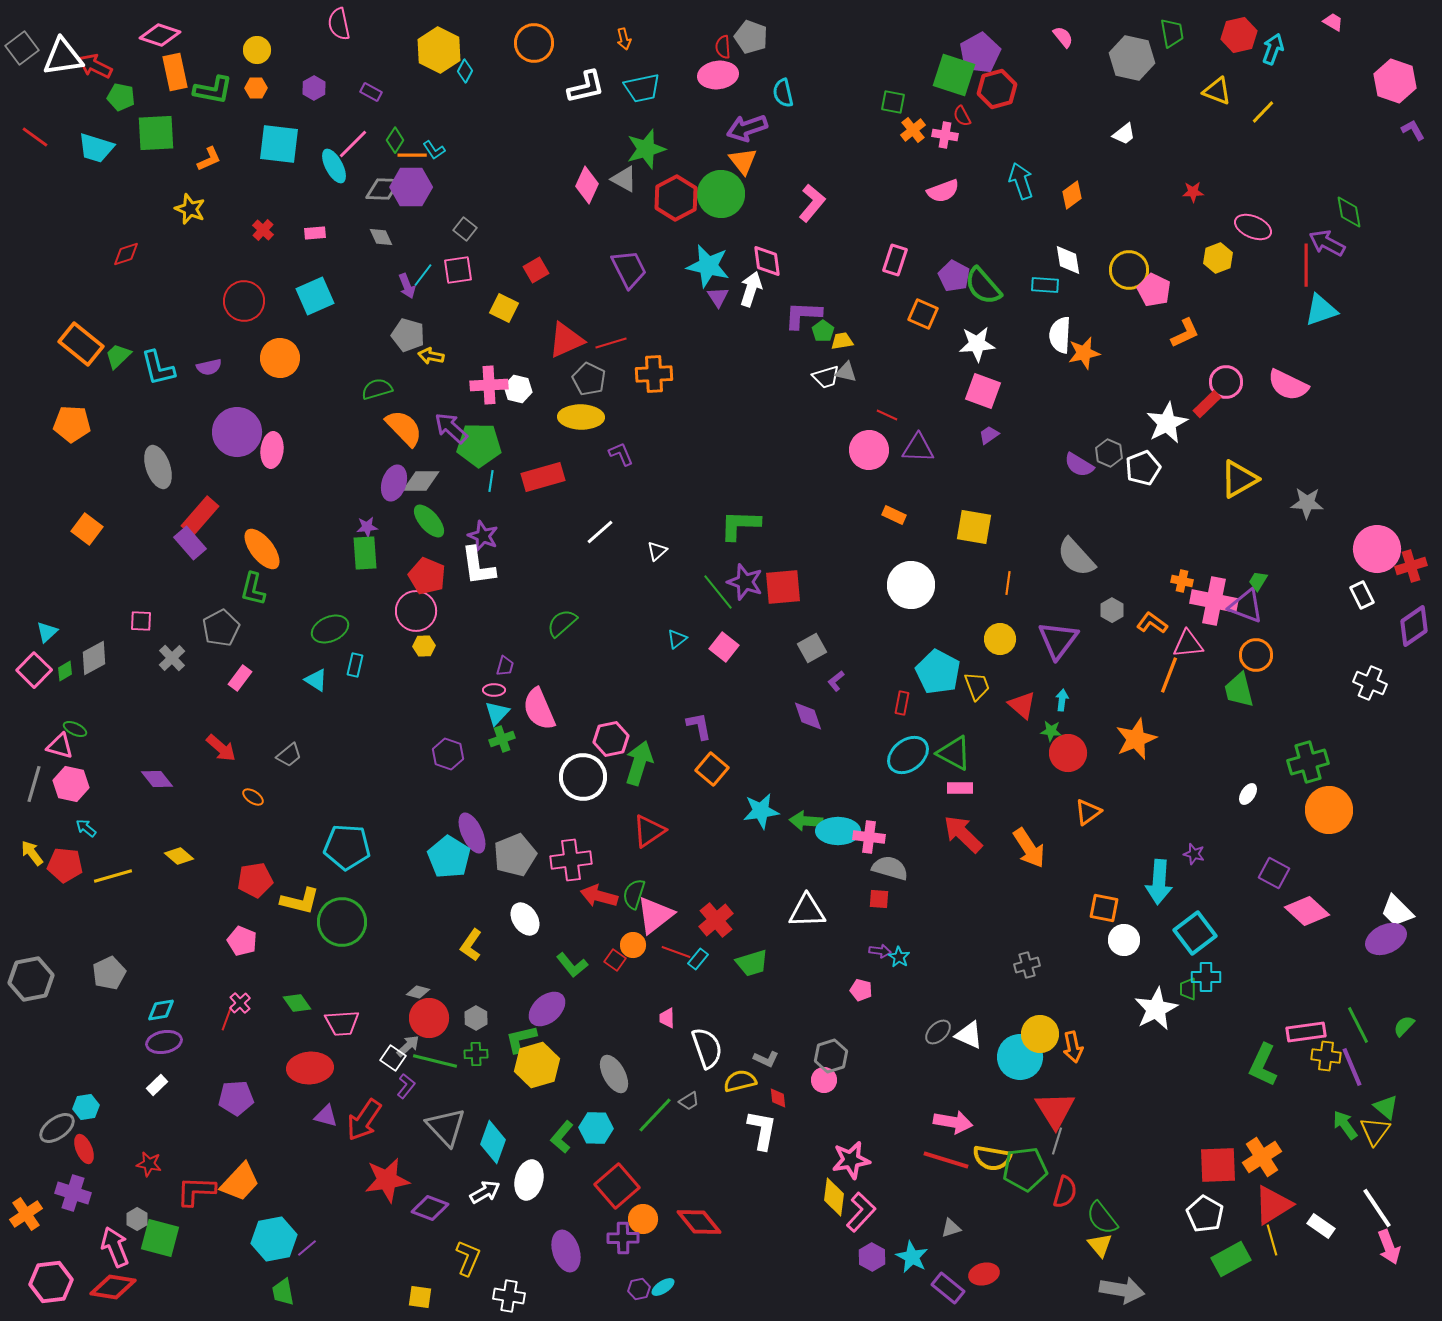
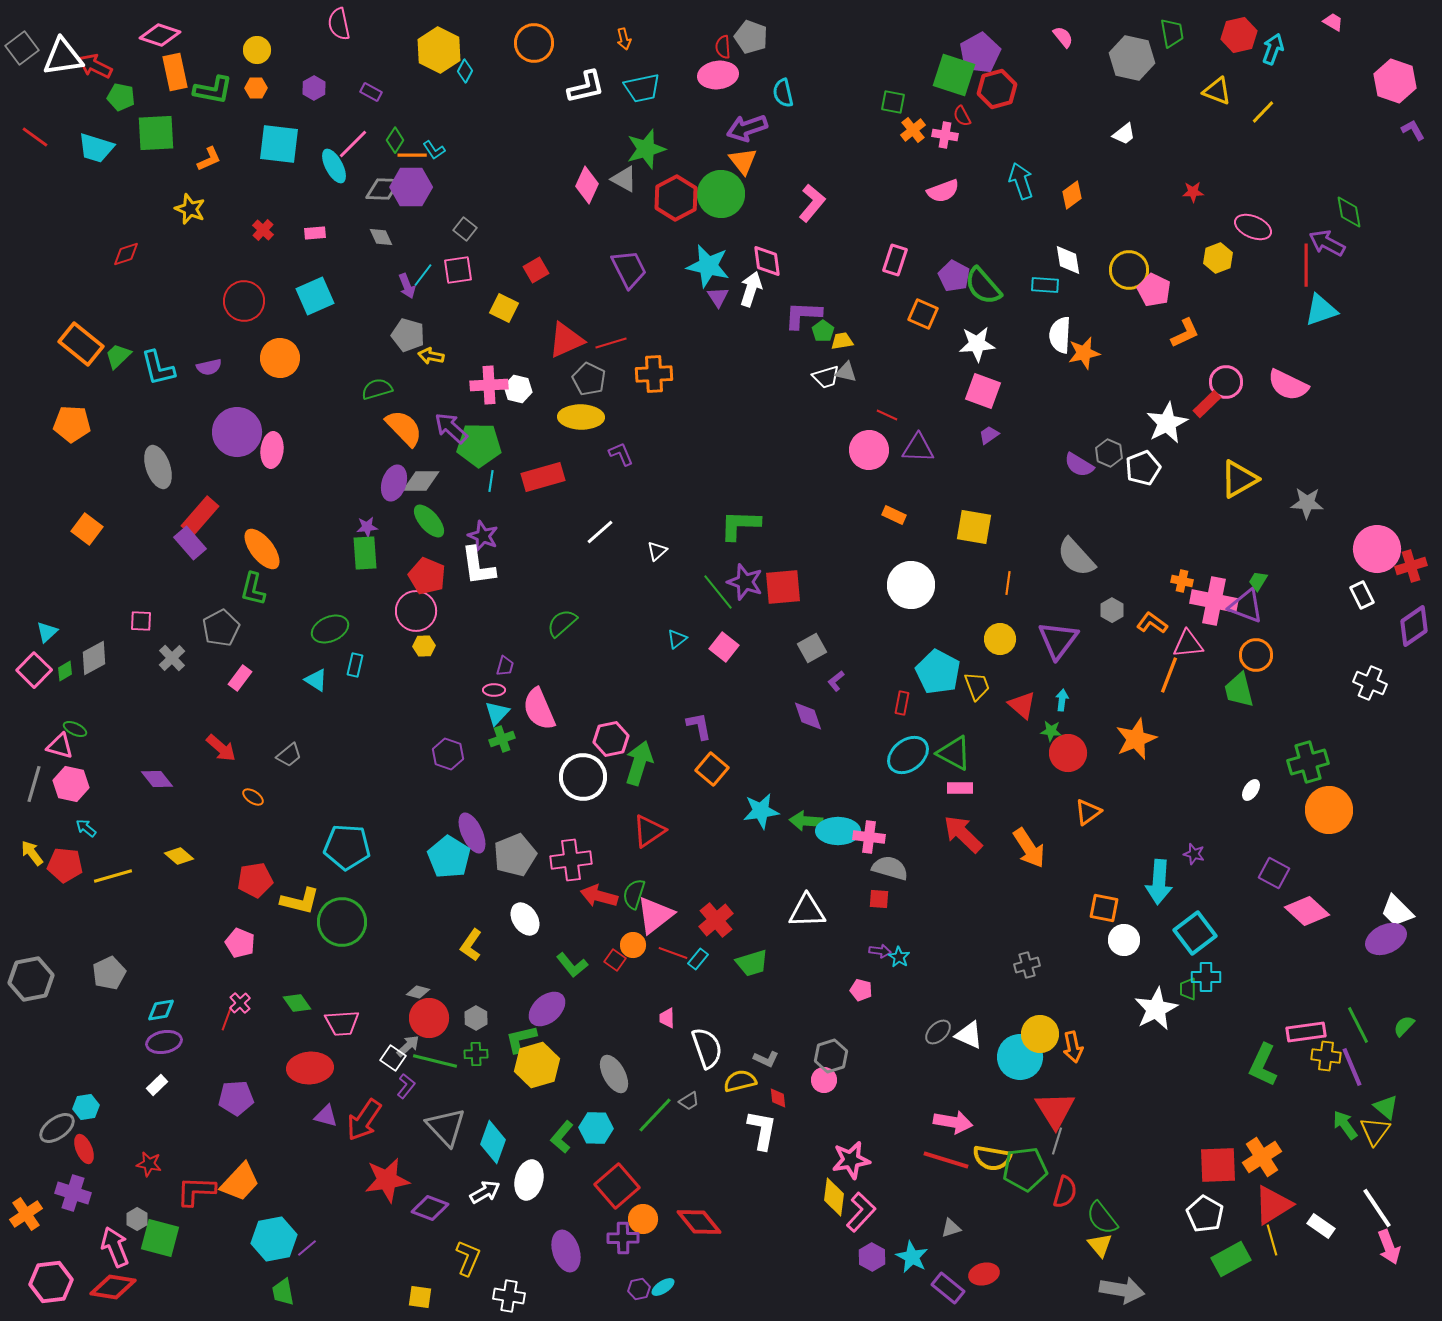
white ellipse at (1248, 794): moved 3 px right, 4 px up
pink pentagon at (242, 941): moved 2 px left, 2 px down
red line at (676, 952): moved 3 px left, 1 px down
